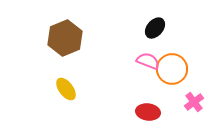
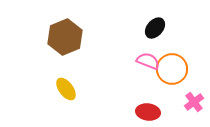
brown hexagon: moved 1 px up
